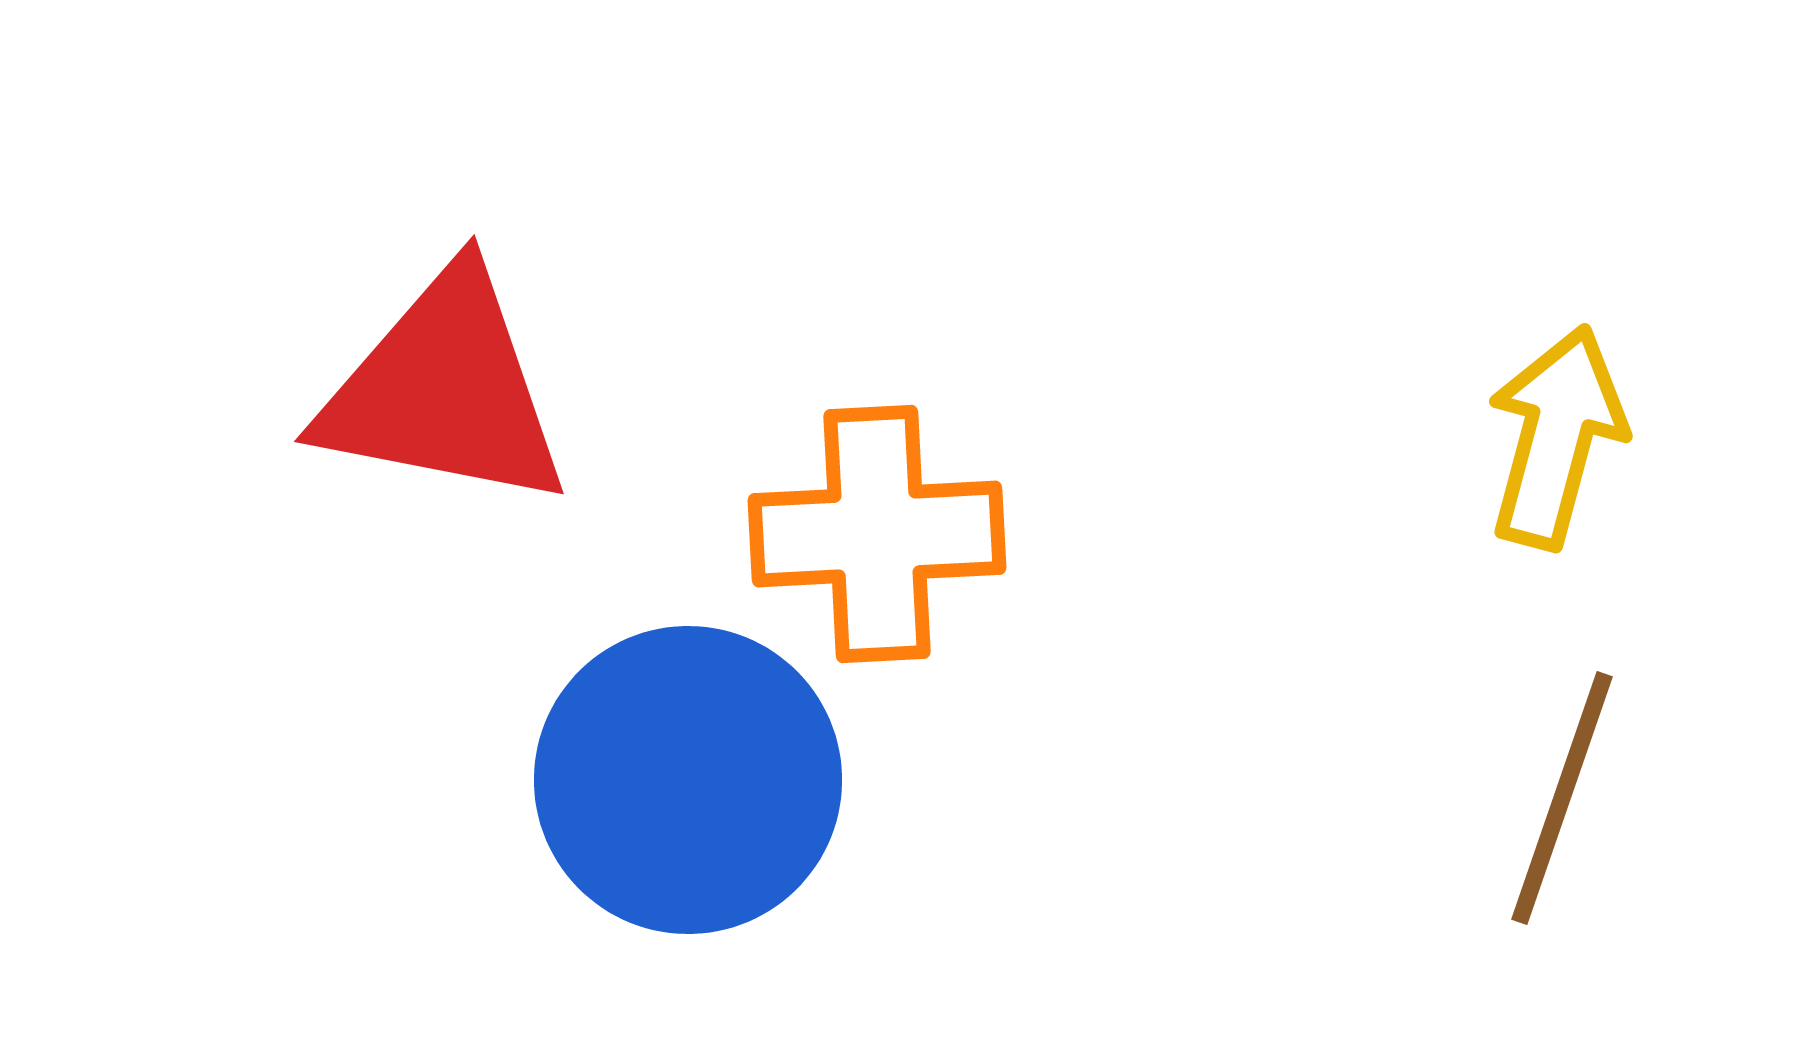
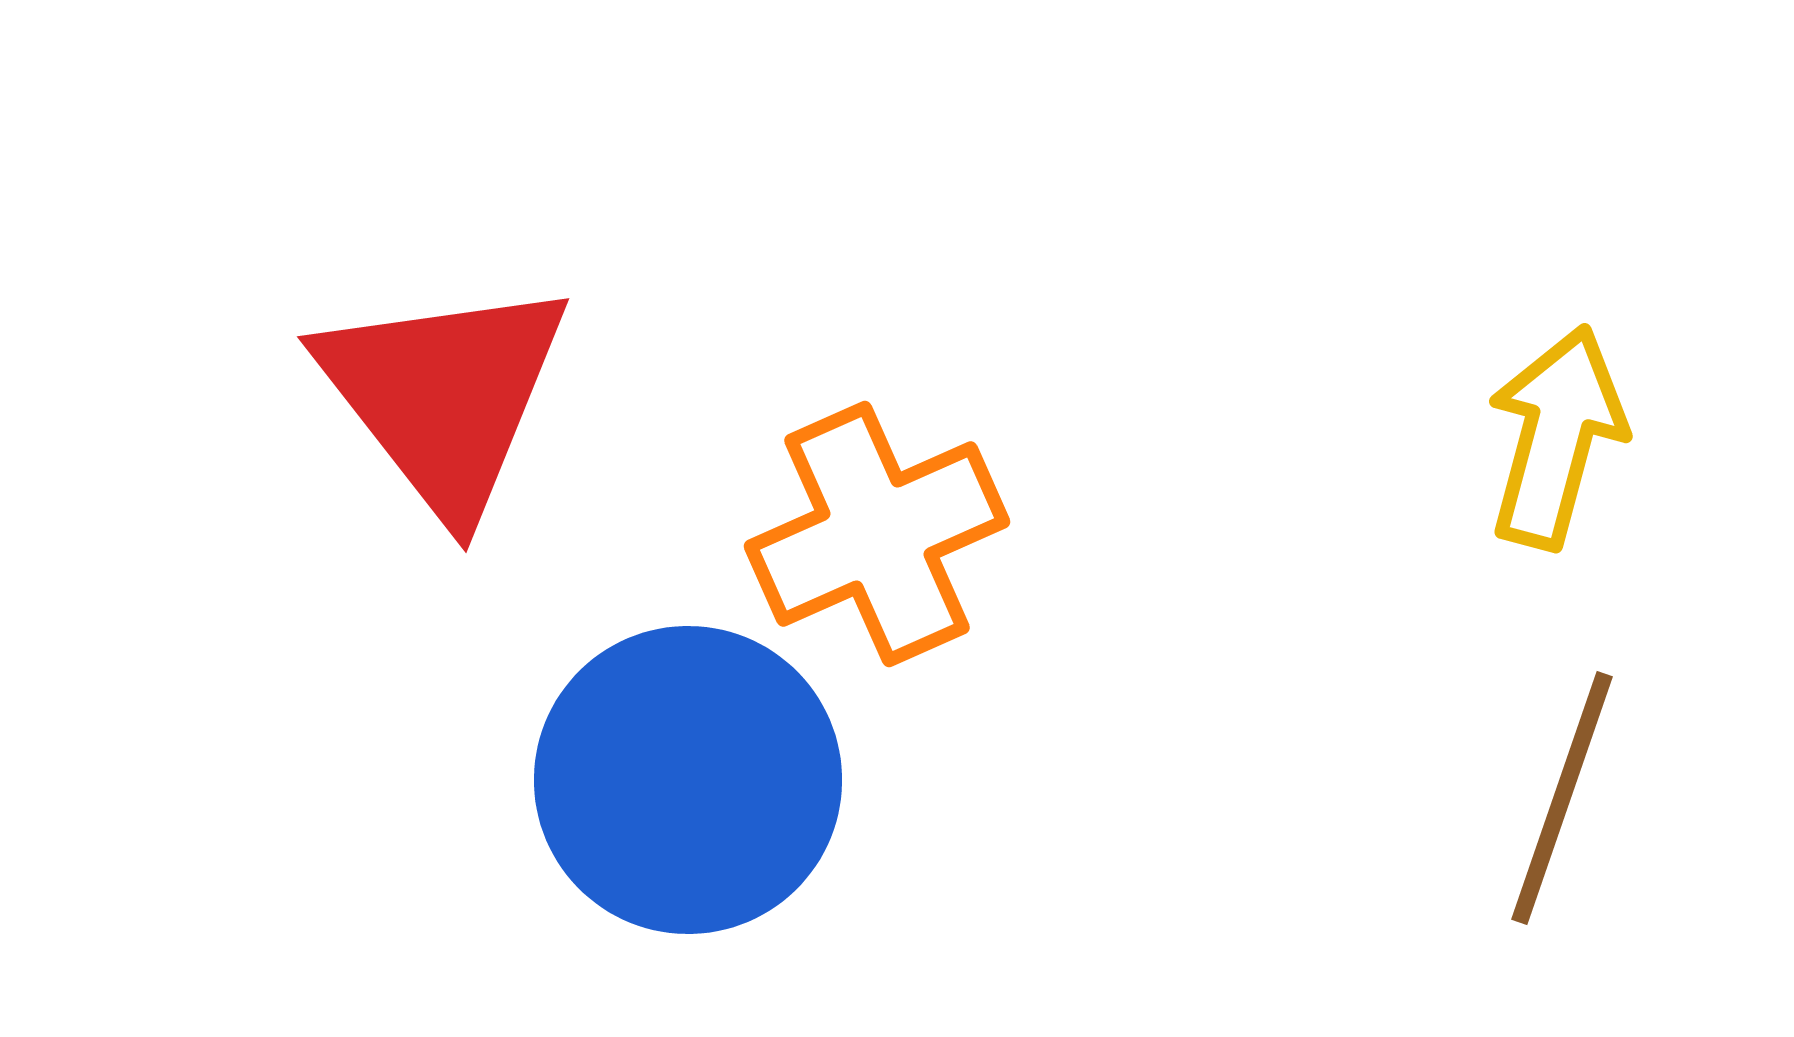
red triangle: moved 6 px down; rotated 41 degrees clockwise
orange cross: rotated 21 degrees counterclockwise
